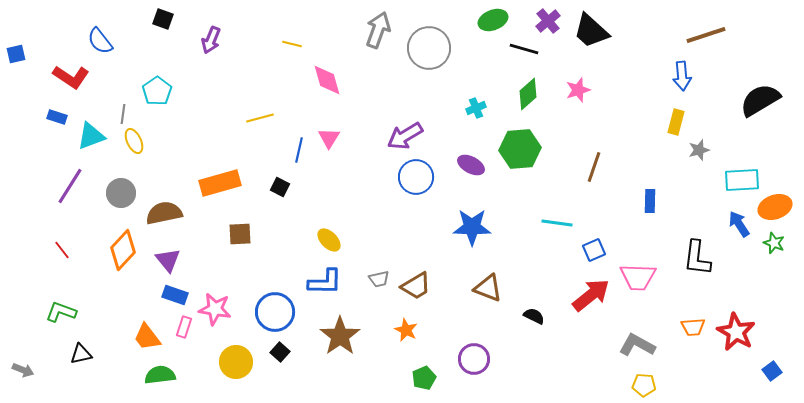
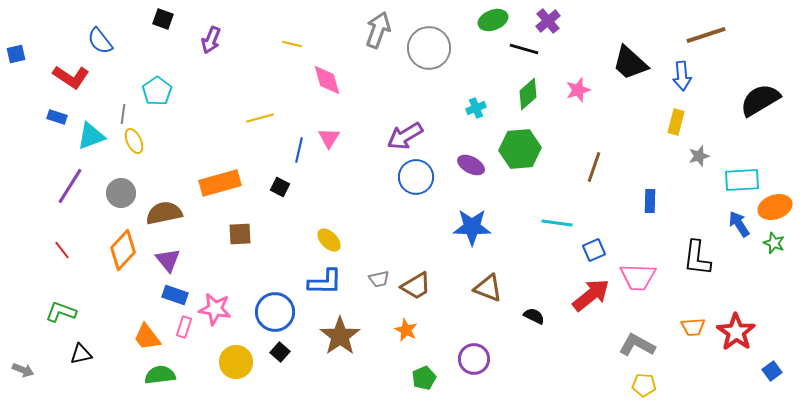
black trapezoid at (591, 31): moved 39 px right, 32 px down
gray star at (699, 150): moved 6 px down
red star at (736, 332): rotated 6 degrees clockwise
